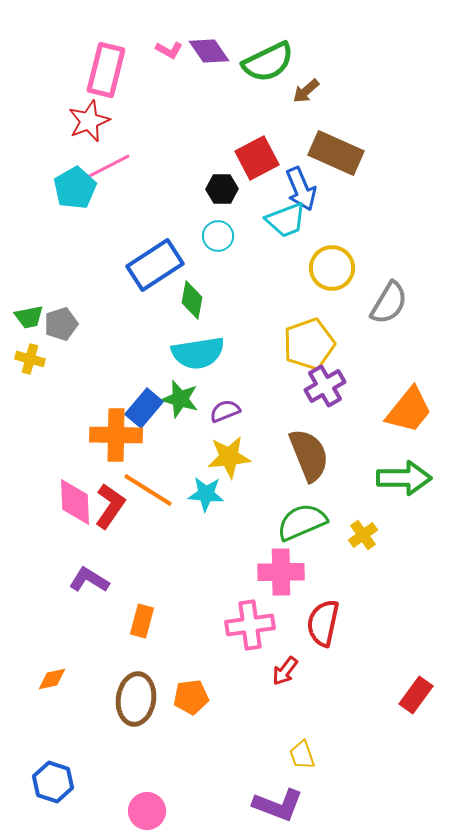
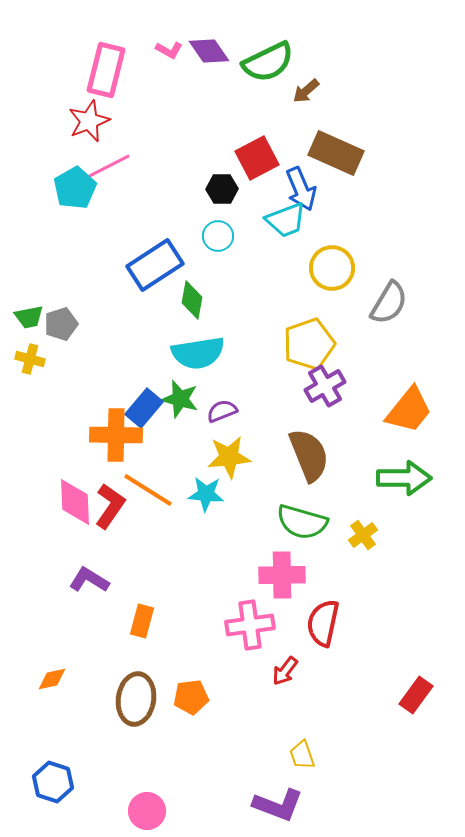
purple semicircle at (225, 411): moved 3 px left
green semicircle at (302, 522): rotated 141 degrees counterclockwise
pink cross at (281, 572): moved 1 px right, 3 px down
